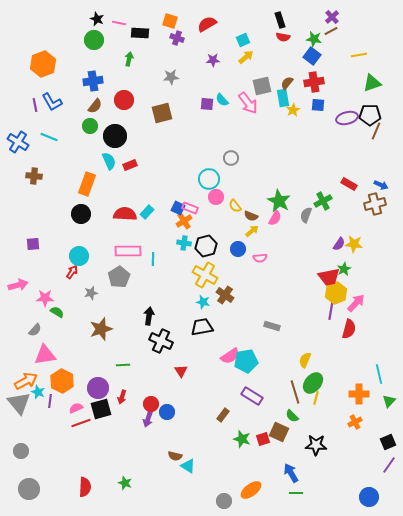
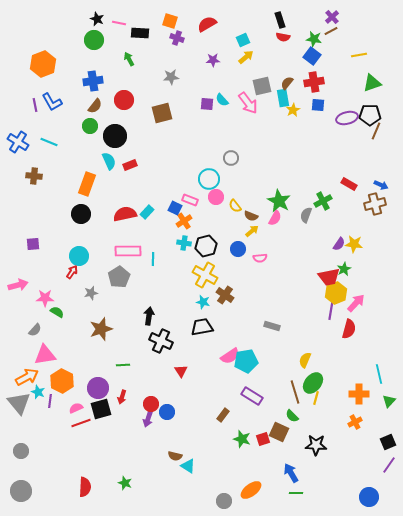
green arrow at (129, 59): rotated 40 degrees counterclockwise
cyan line at (49, 137): moved 5 px down
blue square at (178, 208): moved 3 px left
pink rectangle at (190, 208): moved 8 px up
red semicircle at (125, 214): rotated 15 degrees counterclockwise
orange arrow at (26, 381): moved 1 px right, 4 px up
gray circle at (29, 489): moved 8 px left, 2 px down
